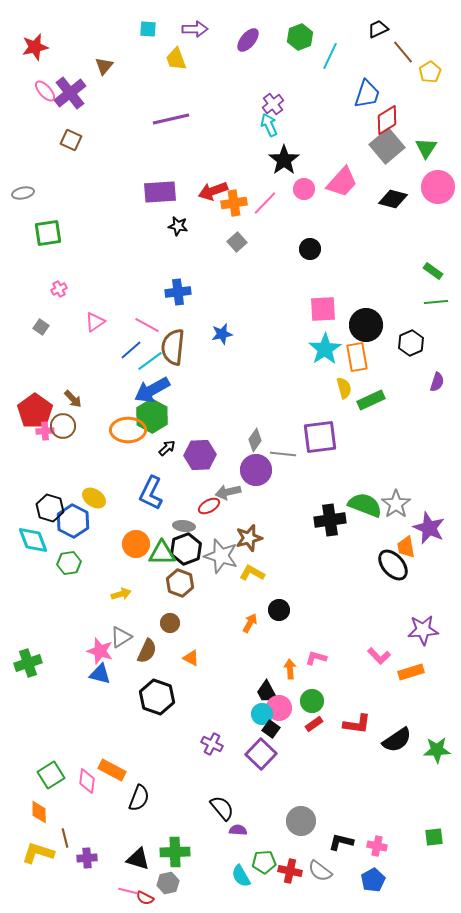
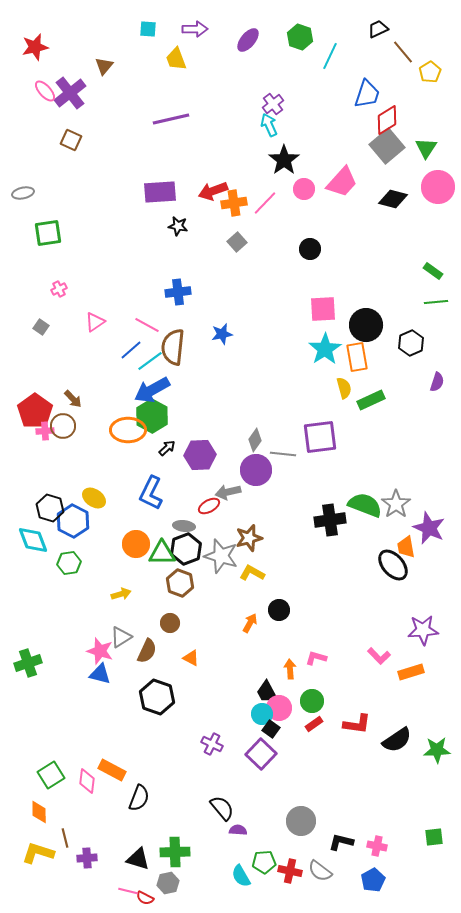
green hexagon at (300, 37): rotated 20 degrees counterclockwise
